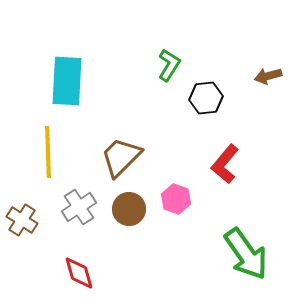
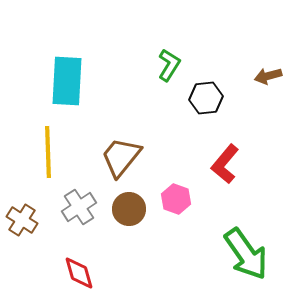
brown trapezoid: rotated 6 degrees counterclockwise
